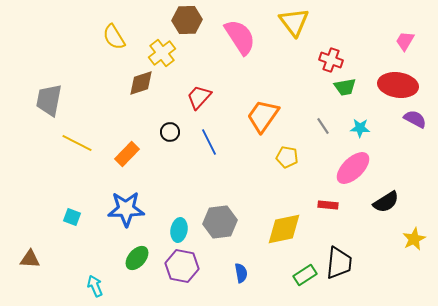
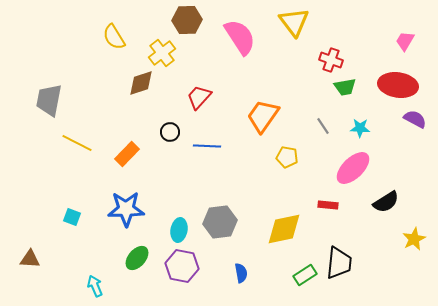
blue line: moved 2 px left, 4 px down; rotated 60 degrees counterclockwise
